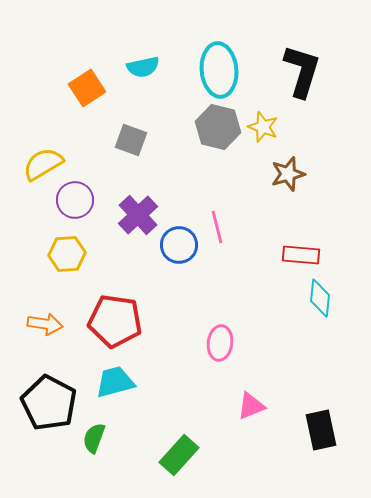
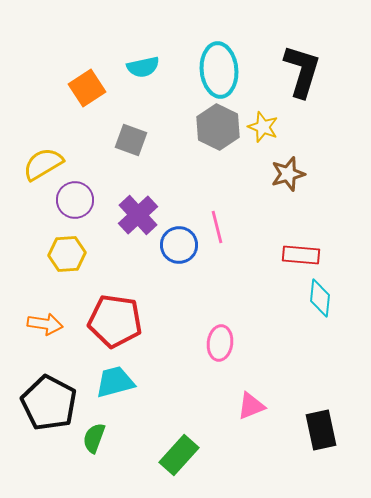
gray hexagon: rotated 12 degrees clockwise
